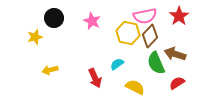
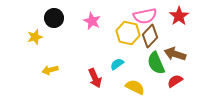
red semicircle: moved 2 px left, 2 px up
